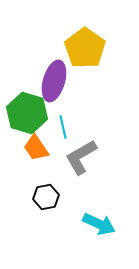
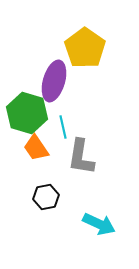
gray L-shape: rotated 51 degrees counterclockwise
